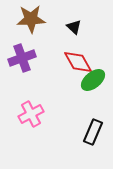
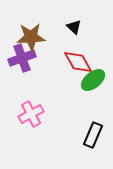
brown star: moved 18 px down
black rectangle: moved 3 px down
